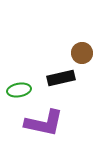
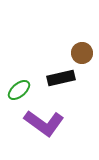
green ellipse: rotated 30 degrees counterclockwise
purple L-shape: rotated 24 degrees clockwise
